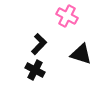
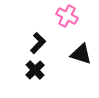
black L-shape: moved 1 px left, 1 px up
black cross: rotated 18 degrees clockwise
